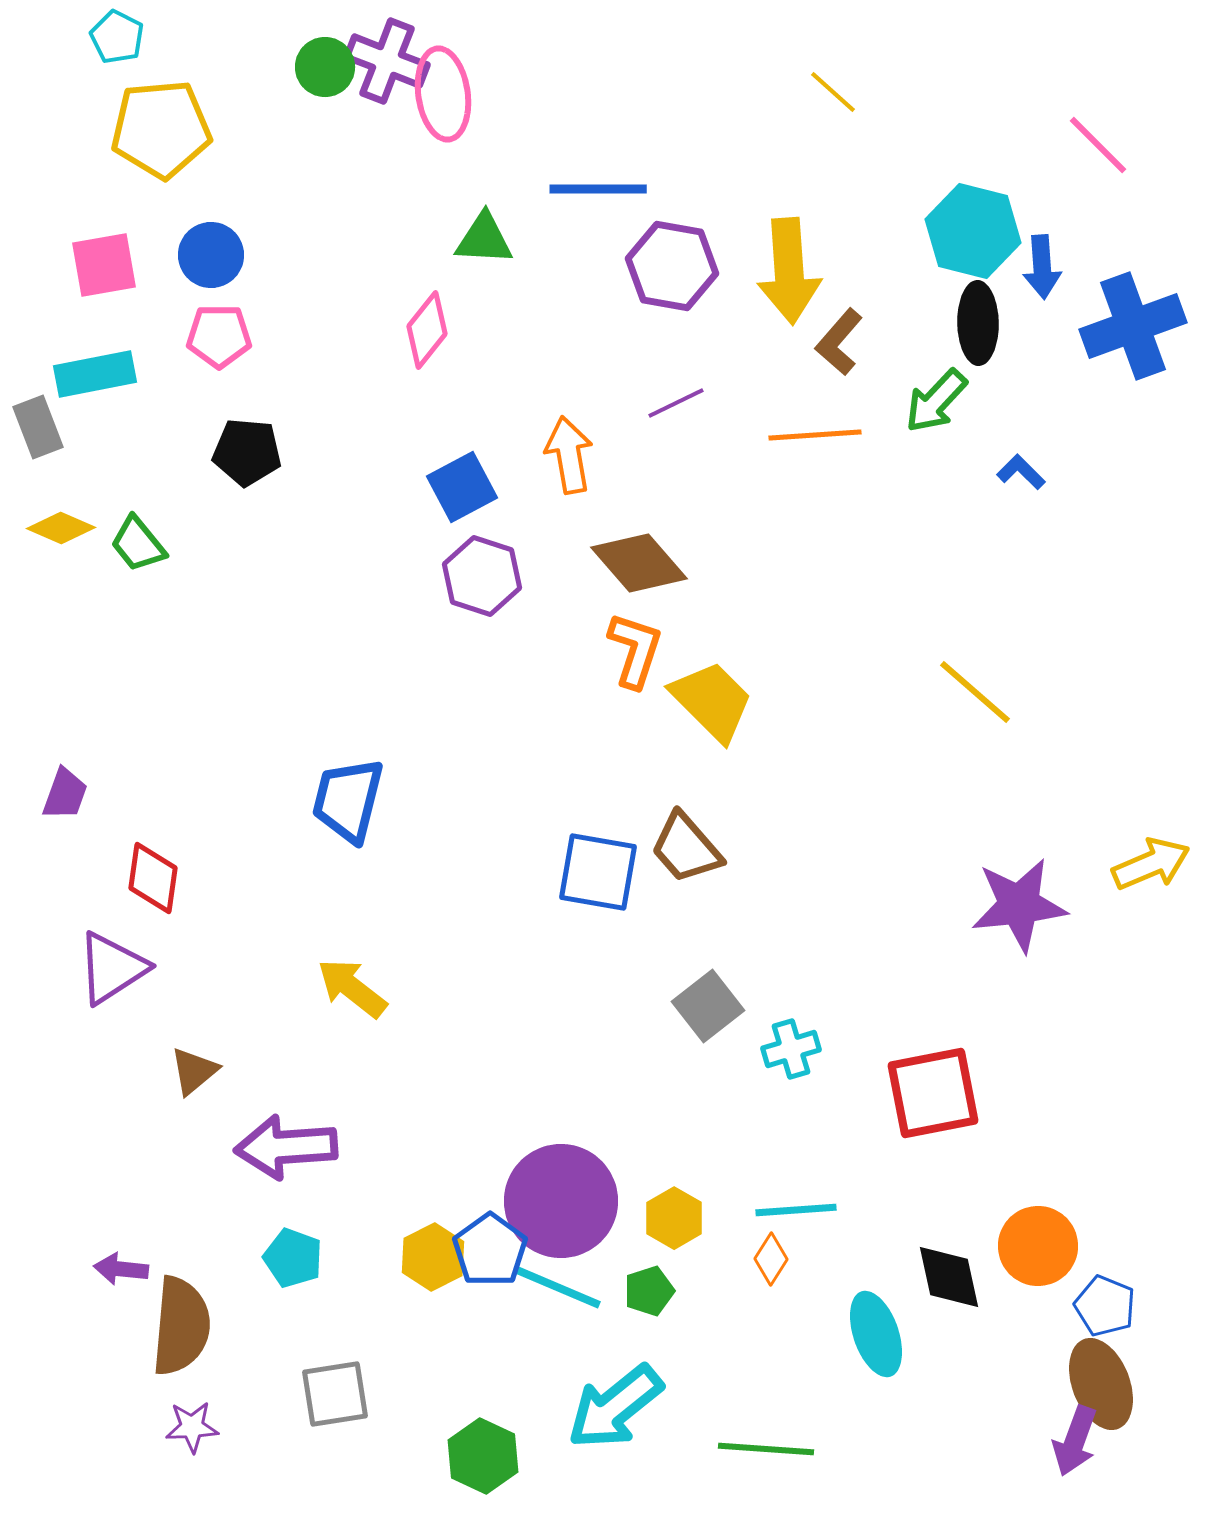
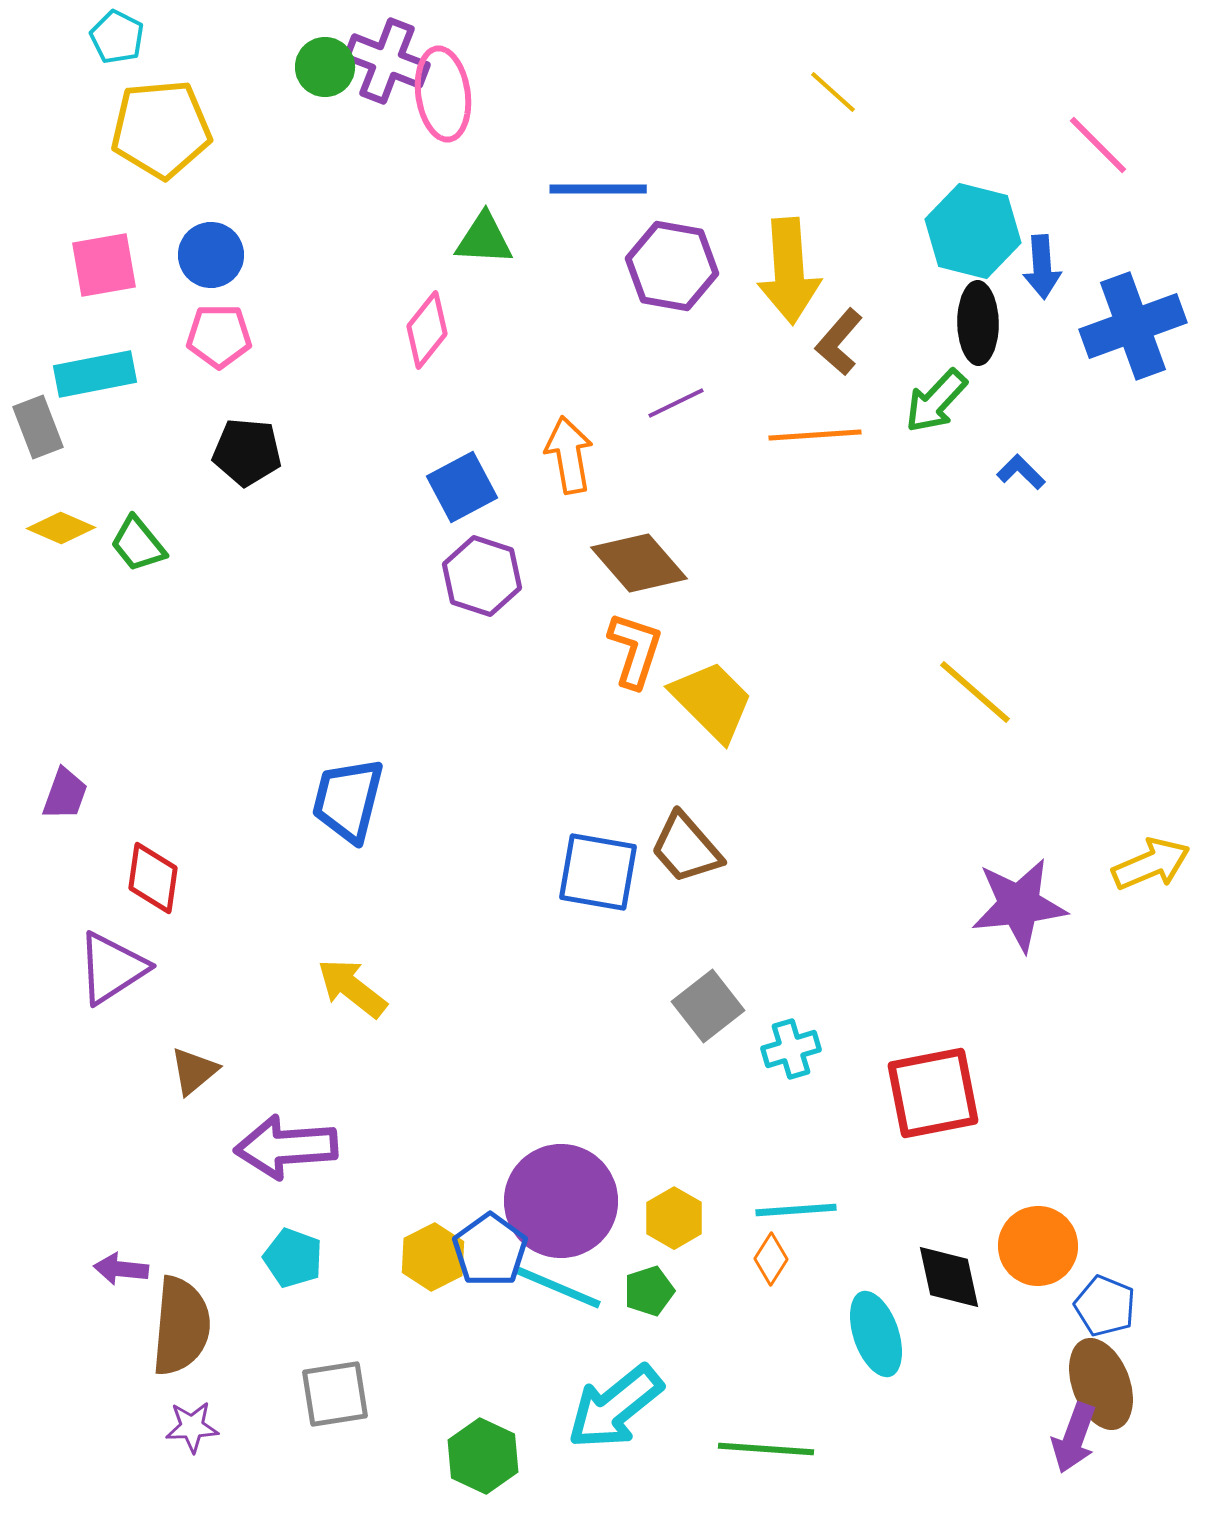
purple arrow at (1075, 1441): moved 1 px left, 3 px up
